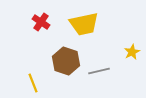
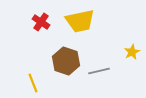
yellow trapezoid: moved 4 px left, 3 px up
